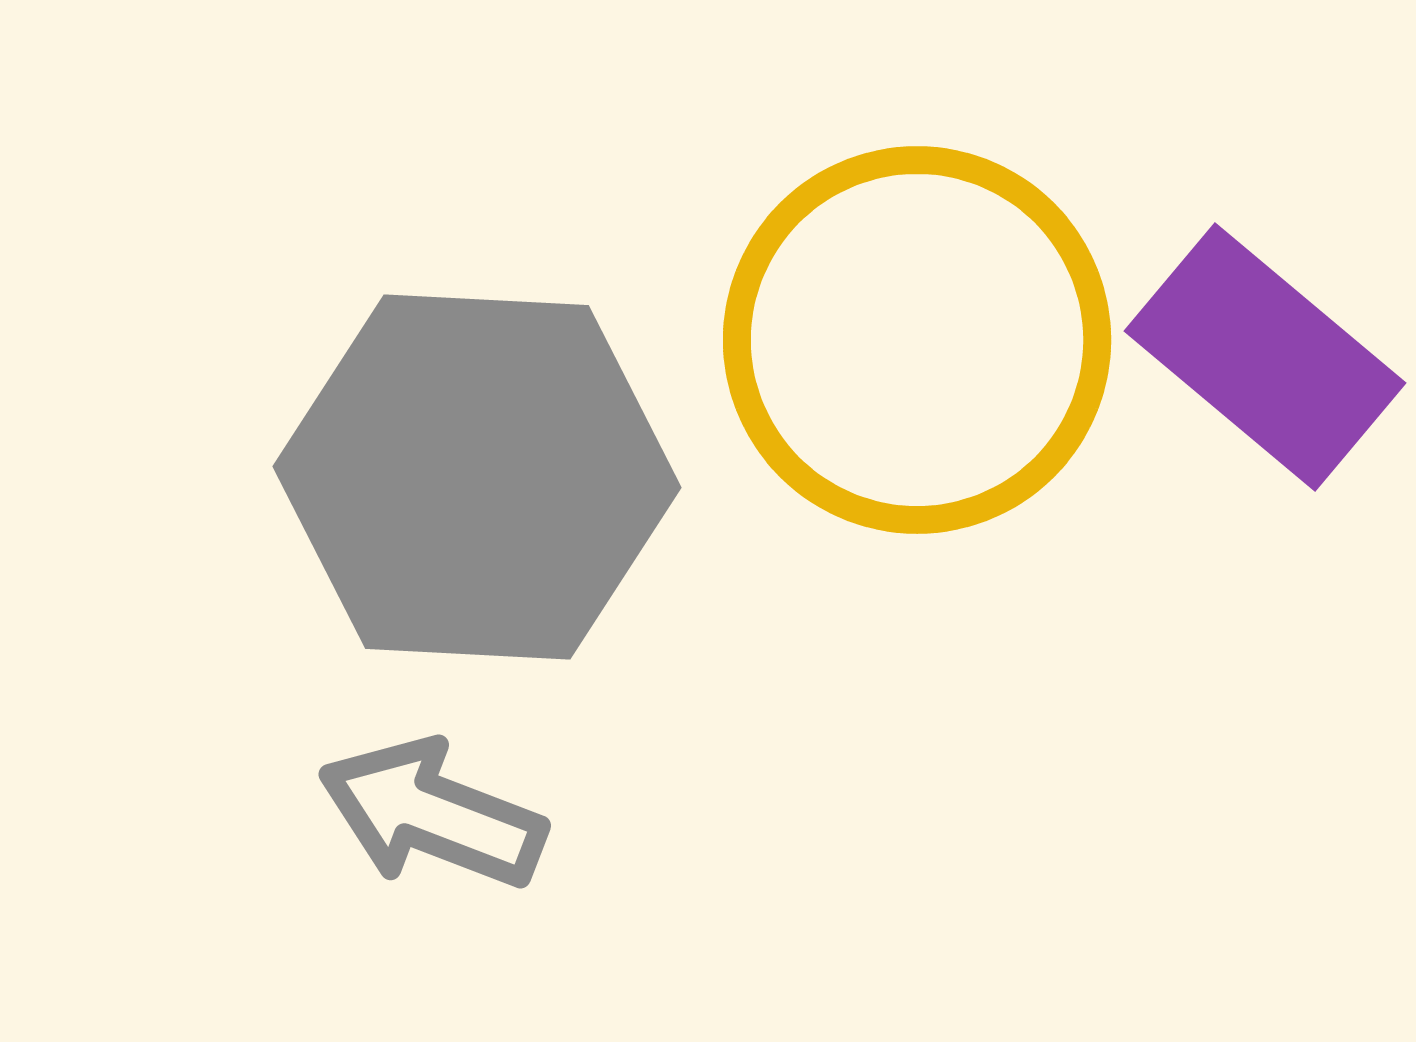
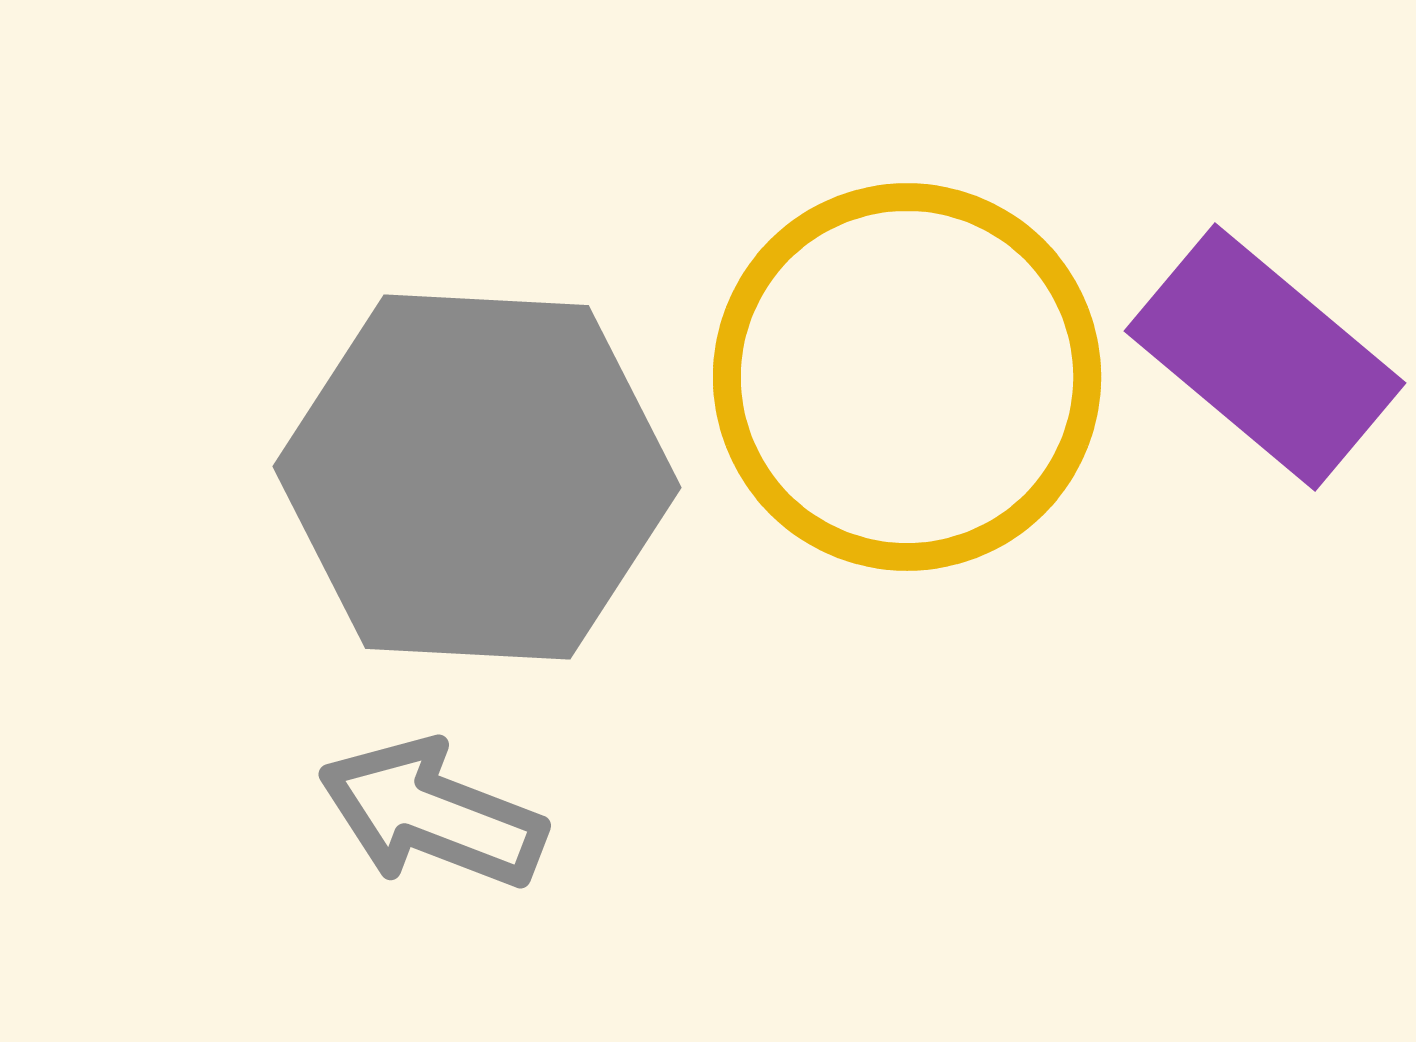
yellow circle: moved 10 px left, 37 px down
